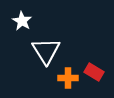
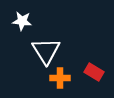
white star: rotated 24 degrees counterclockwise
orange cross: moved 8 px left
